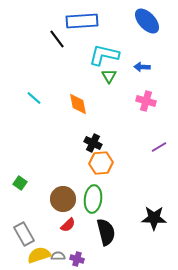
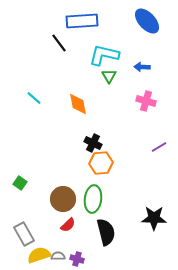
black line: moved 2 px right, 4 px down
